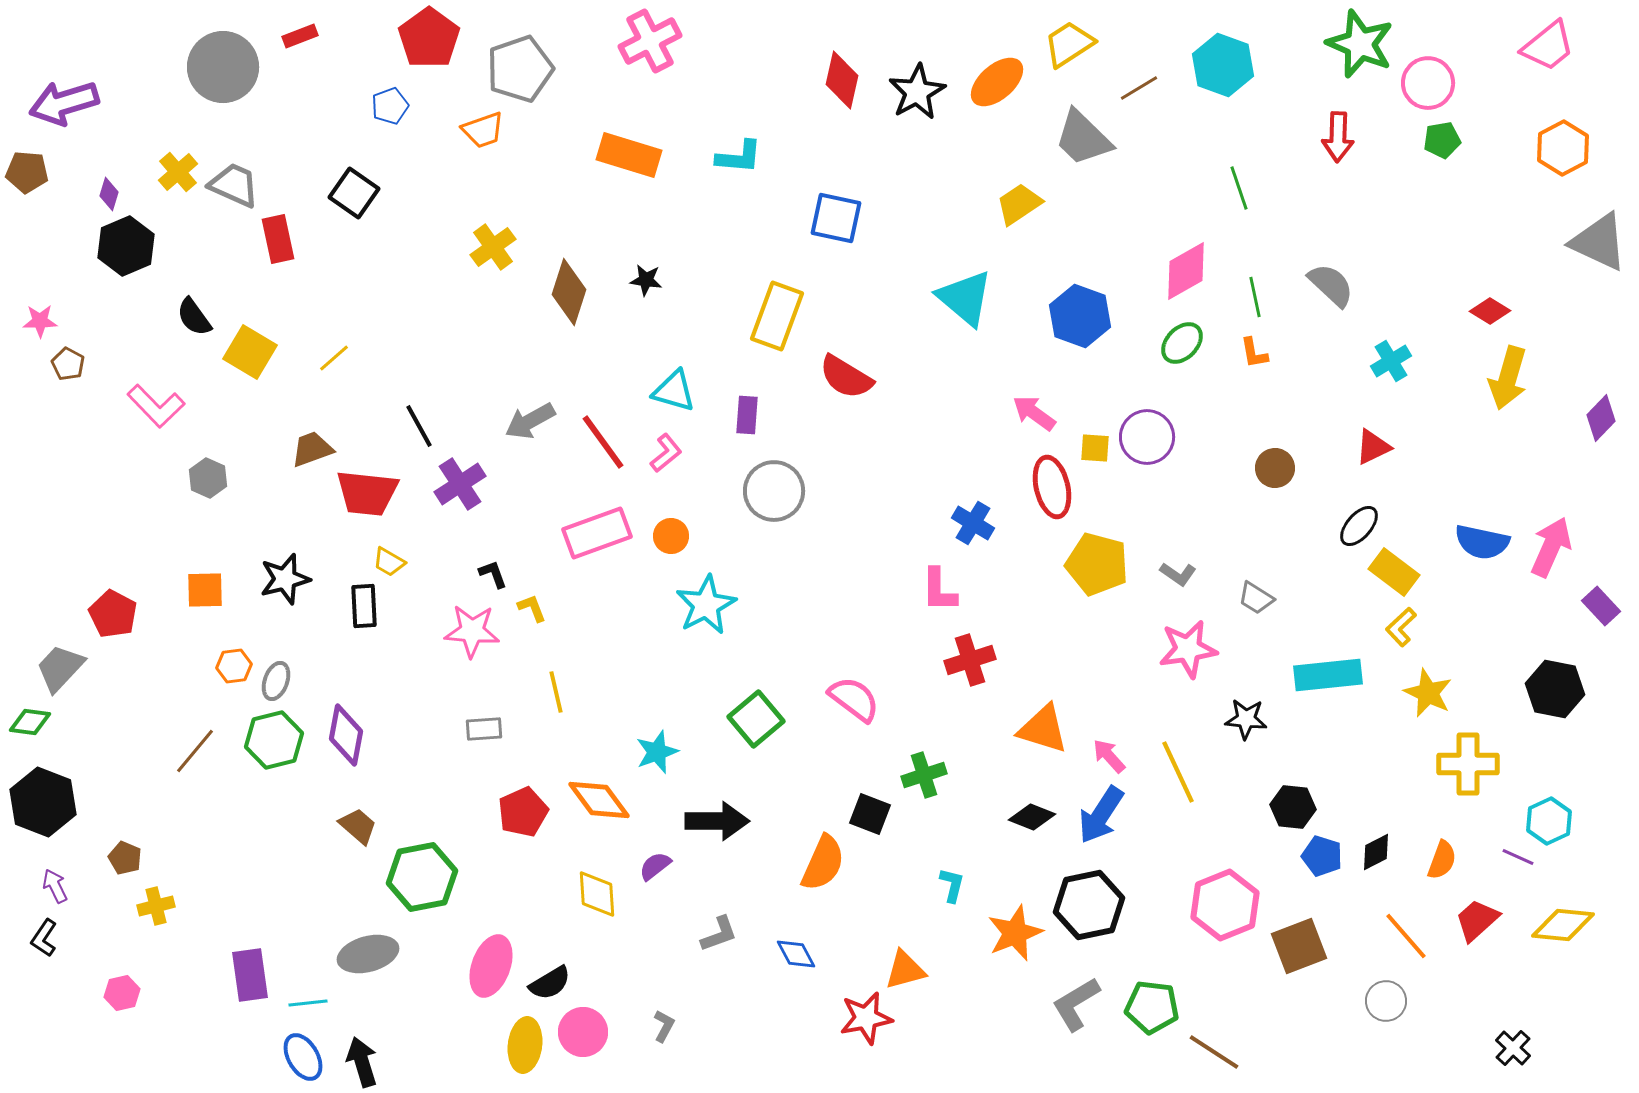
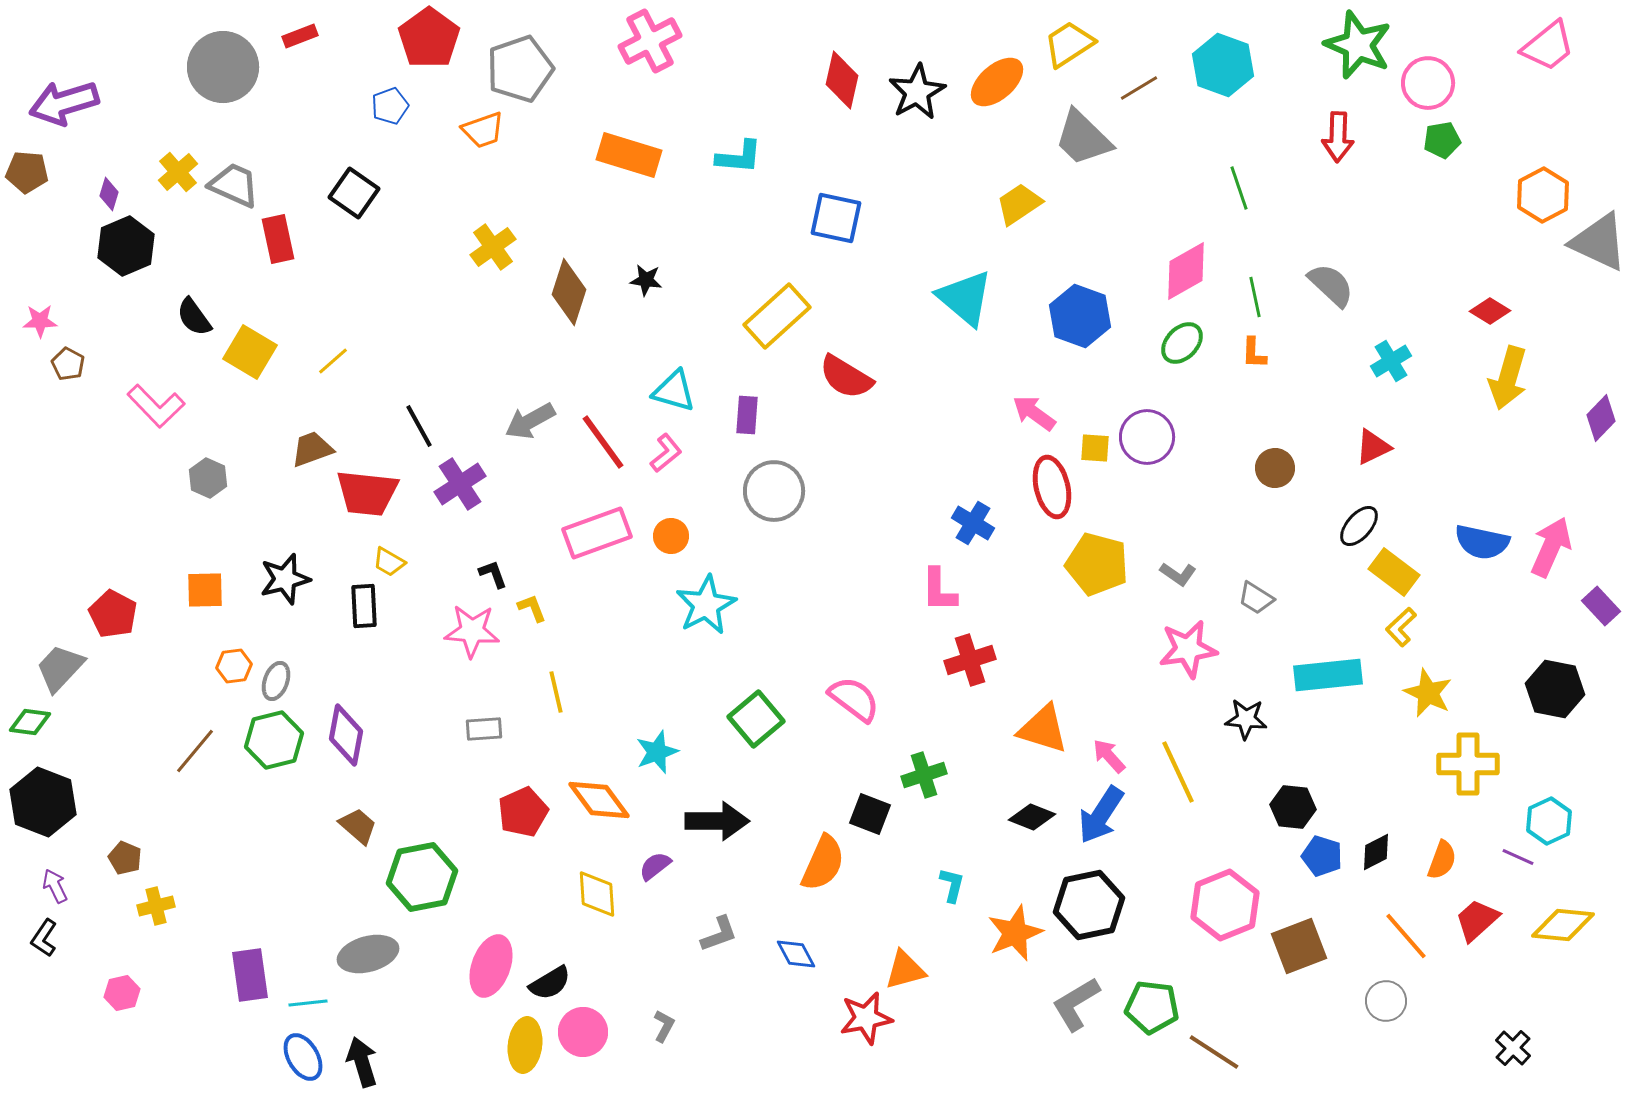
green star at (1360, 44): moved 2 px left, 1 px down
orange hexagon at (1563, 148): moved 20 px left, 47 px down
yellow rectangle at (777, 316): rotated 28 degrees clockwise
orange L-shape at (1254, 353): rotated 12 degrees clockwise
yellow line at (334, 358): moved 1 px left, 3 px down
